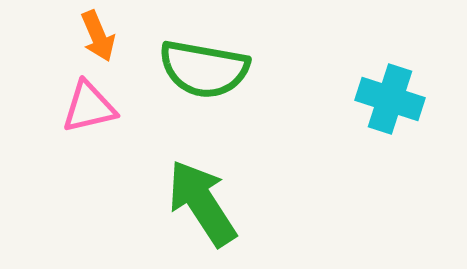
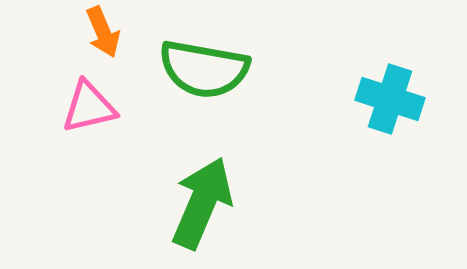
orange arrow: moved 5 px right, 4 px up
green arrow: rotated 56 degrees clockwise
